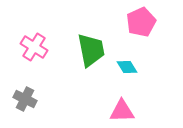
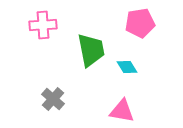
pink pentagon: moved 1 px left, 1 px down; rotated 16 degrees clockwise
pink cross: moved 9 px right, 22 px up; rotated 36 degrees counterclockwise
gray cross: moved 28 px right; rotated 15 degrees clockwise
pink triangle: rotated 12 degrees clockwise
